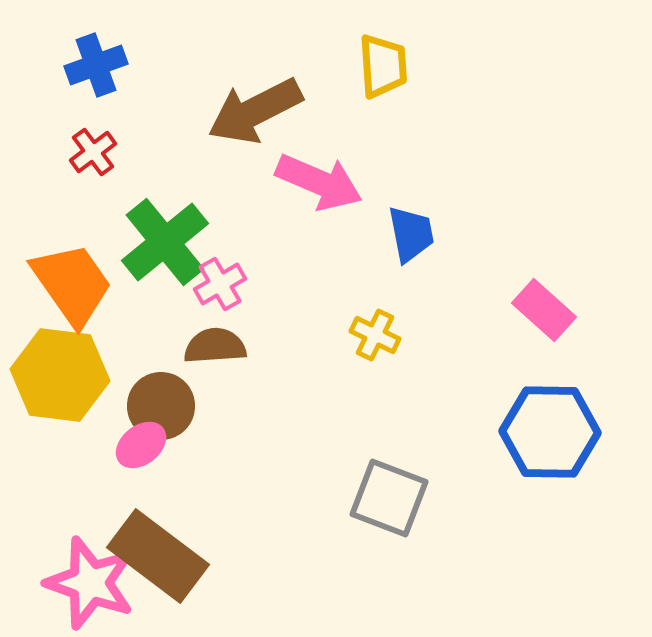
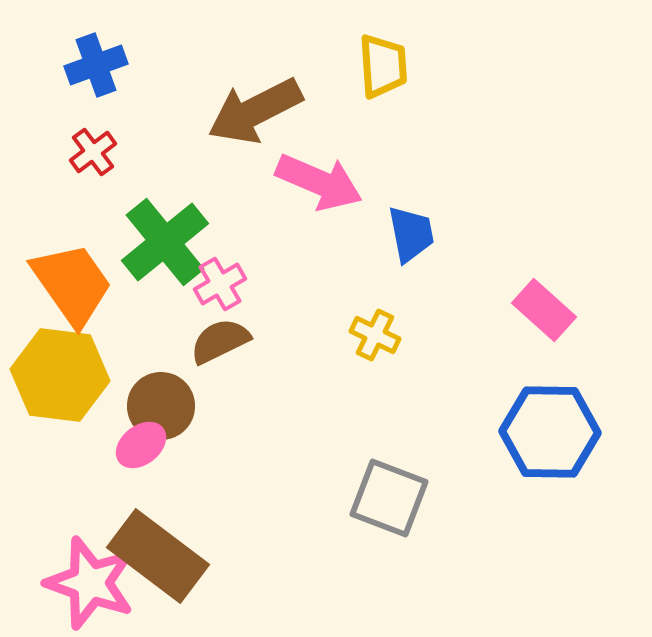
brown semicircle: moved 5 px right, 5 px up; rotated 22 degrees counterclockwise
